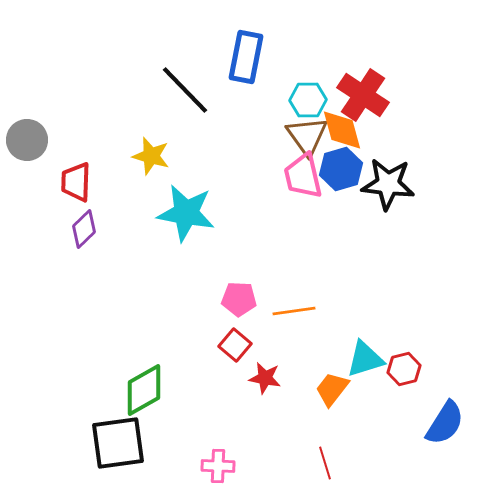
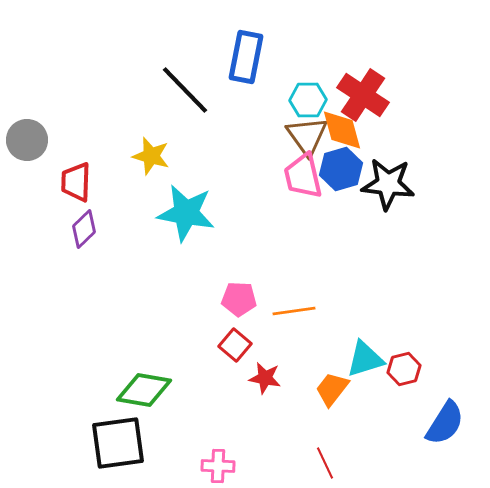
green diamond: rotated 40 degrees clockwise
red line: rotated 8 degrees counterclockwise
